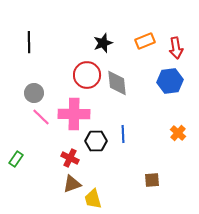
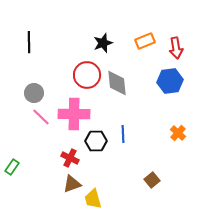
green rectangle: moved 4 px left, 8 px down
brown square: rotated 35 degrees counterclockwise
